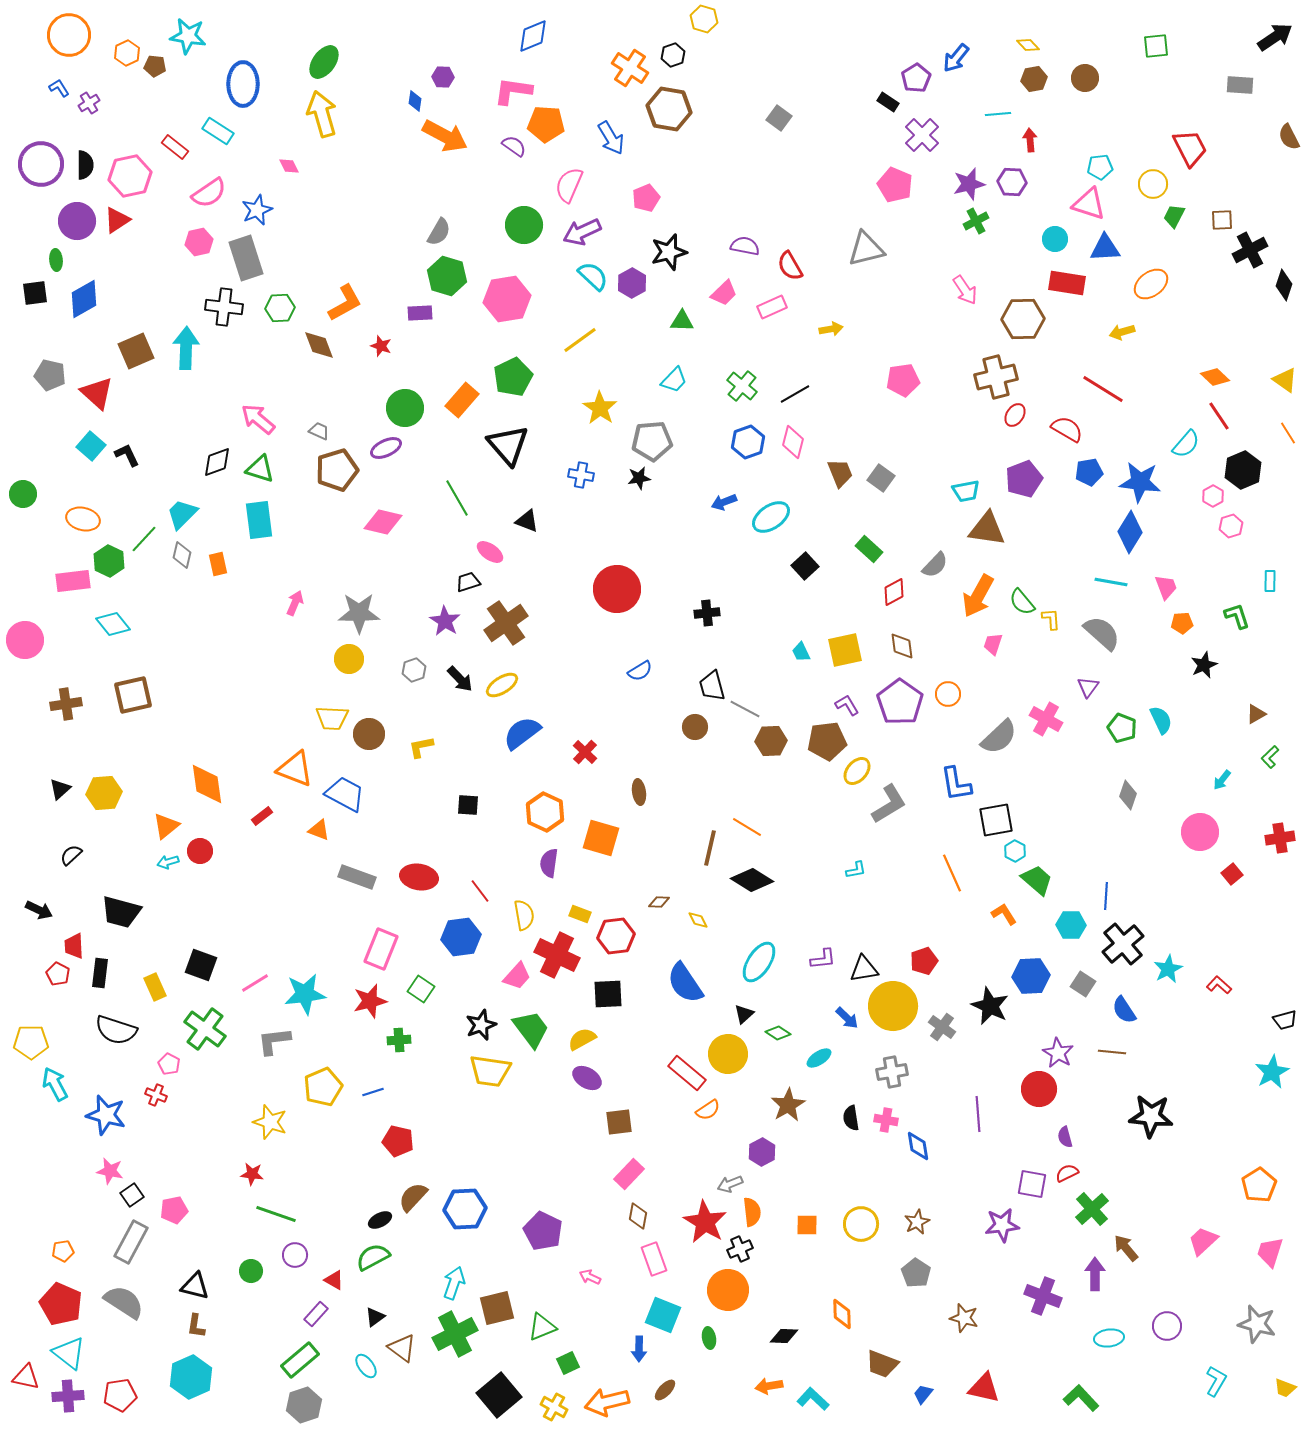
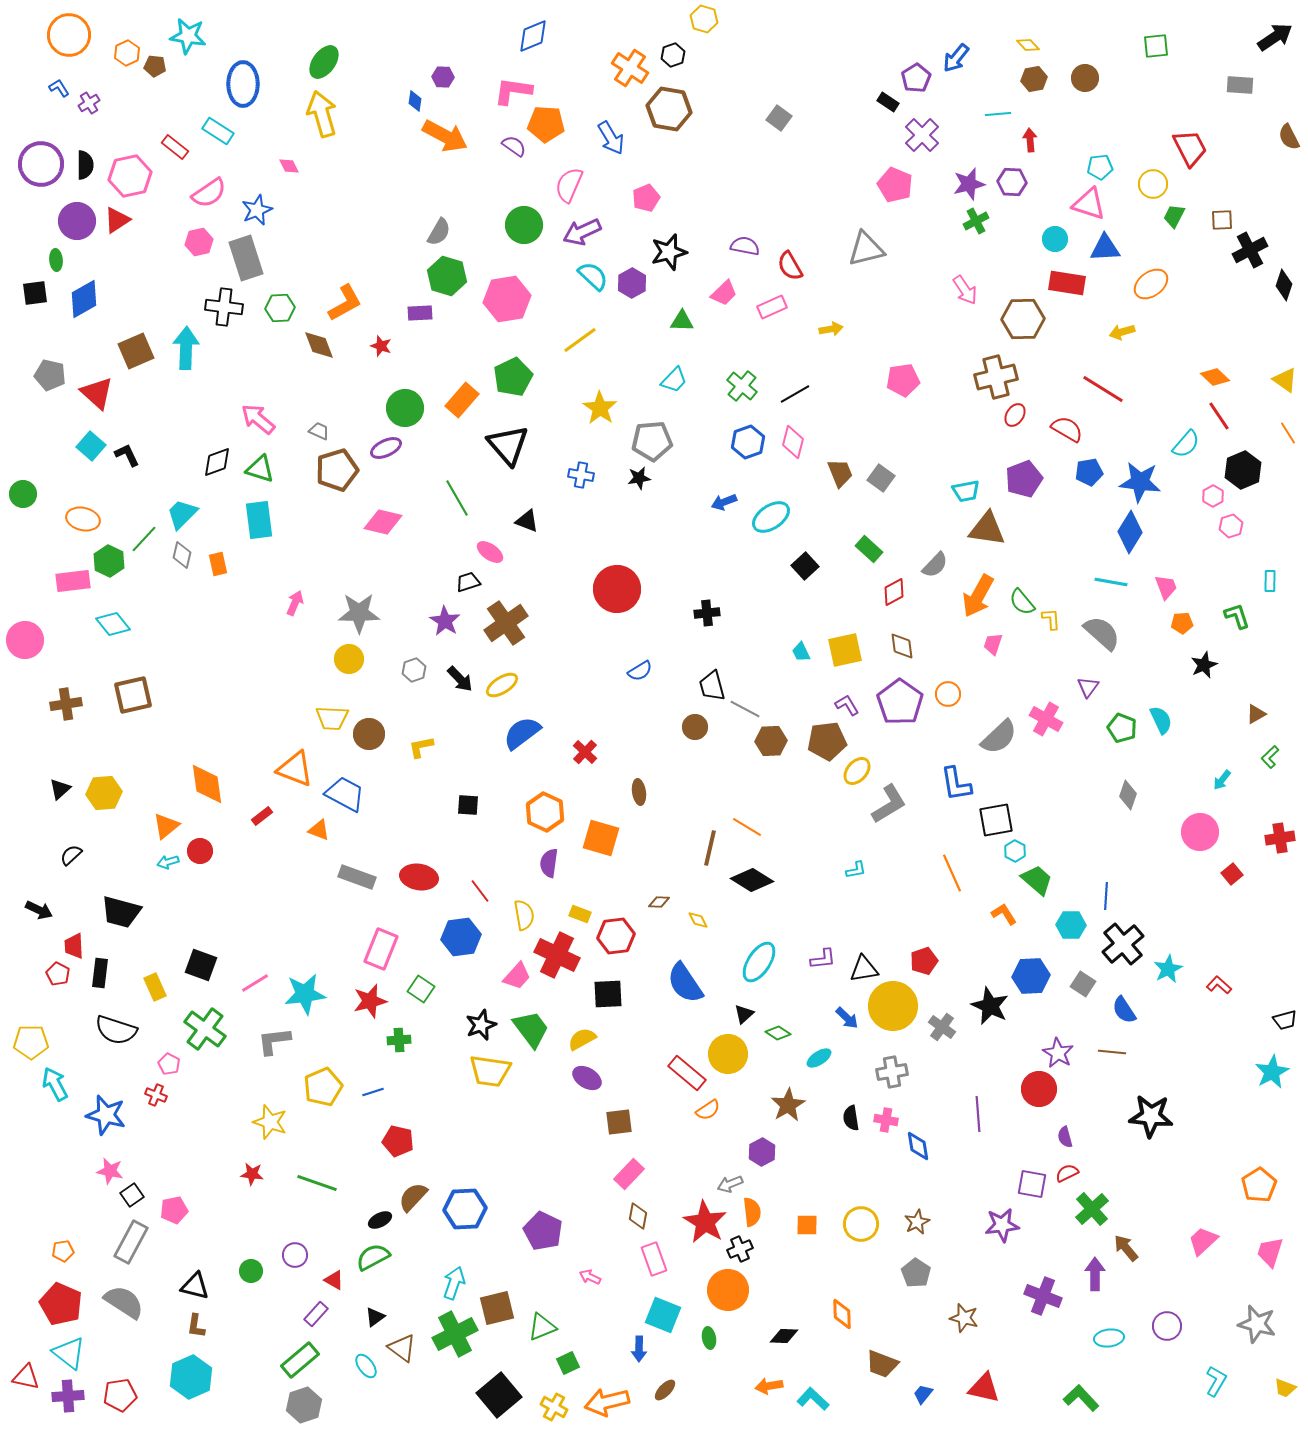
green line at (276, 1214): moved 41 px right, 31 px up
